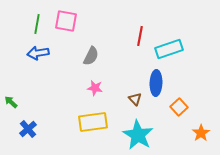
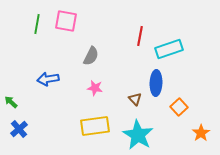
blue arrow: moved 10 px right, 26 px down
yellow rectangle: moved 2 px right, 4 px down
blue cross: moved 9 px left
